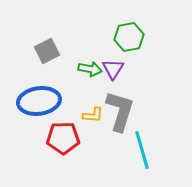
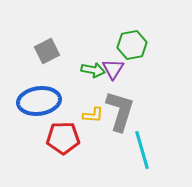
green hexagon: moved 3 px right, 8 px down
green arrow: moved 3 px right, 1 px down
